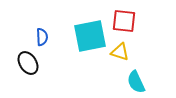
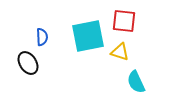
cyan square: moved 2 px left
